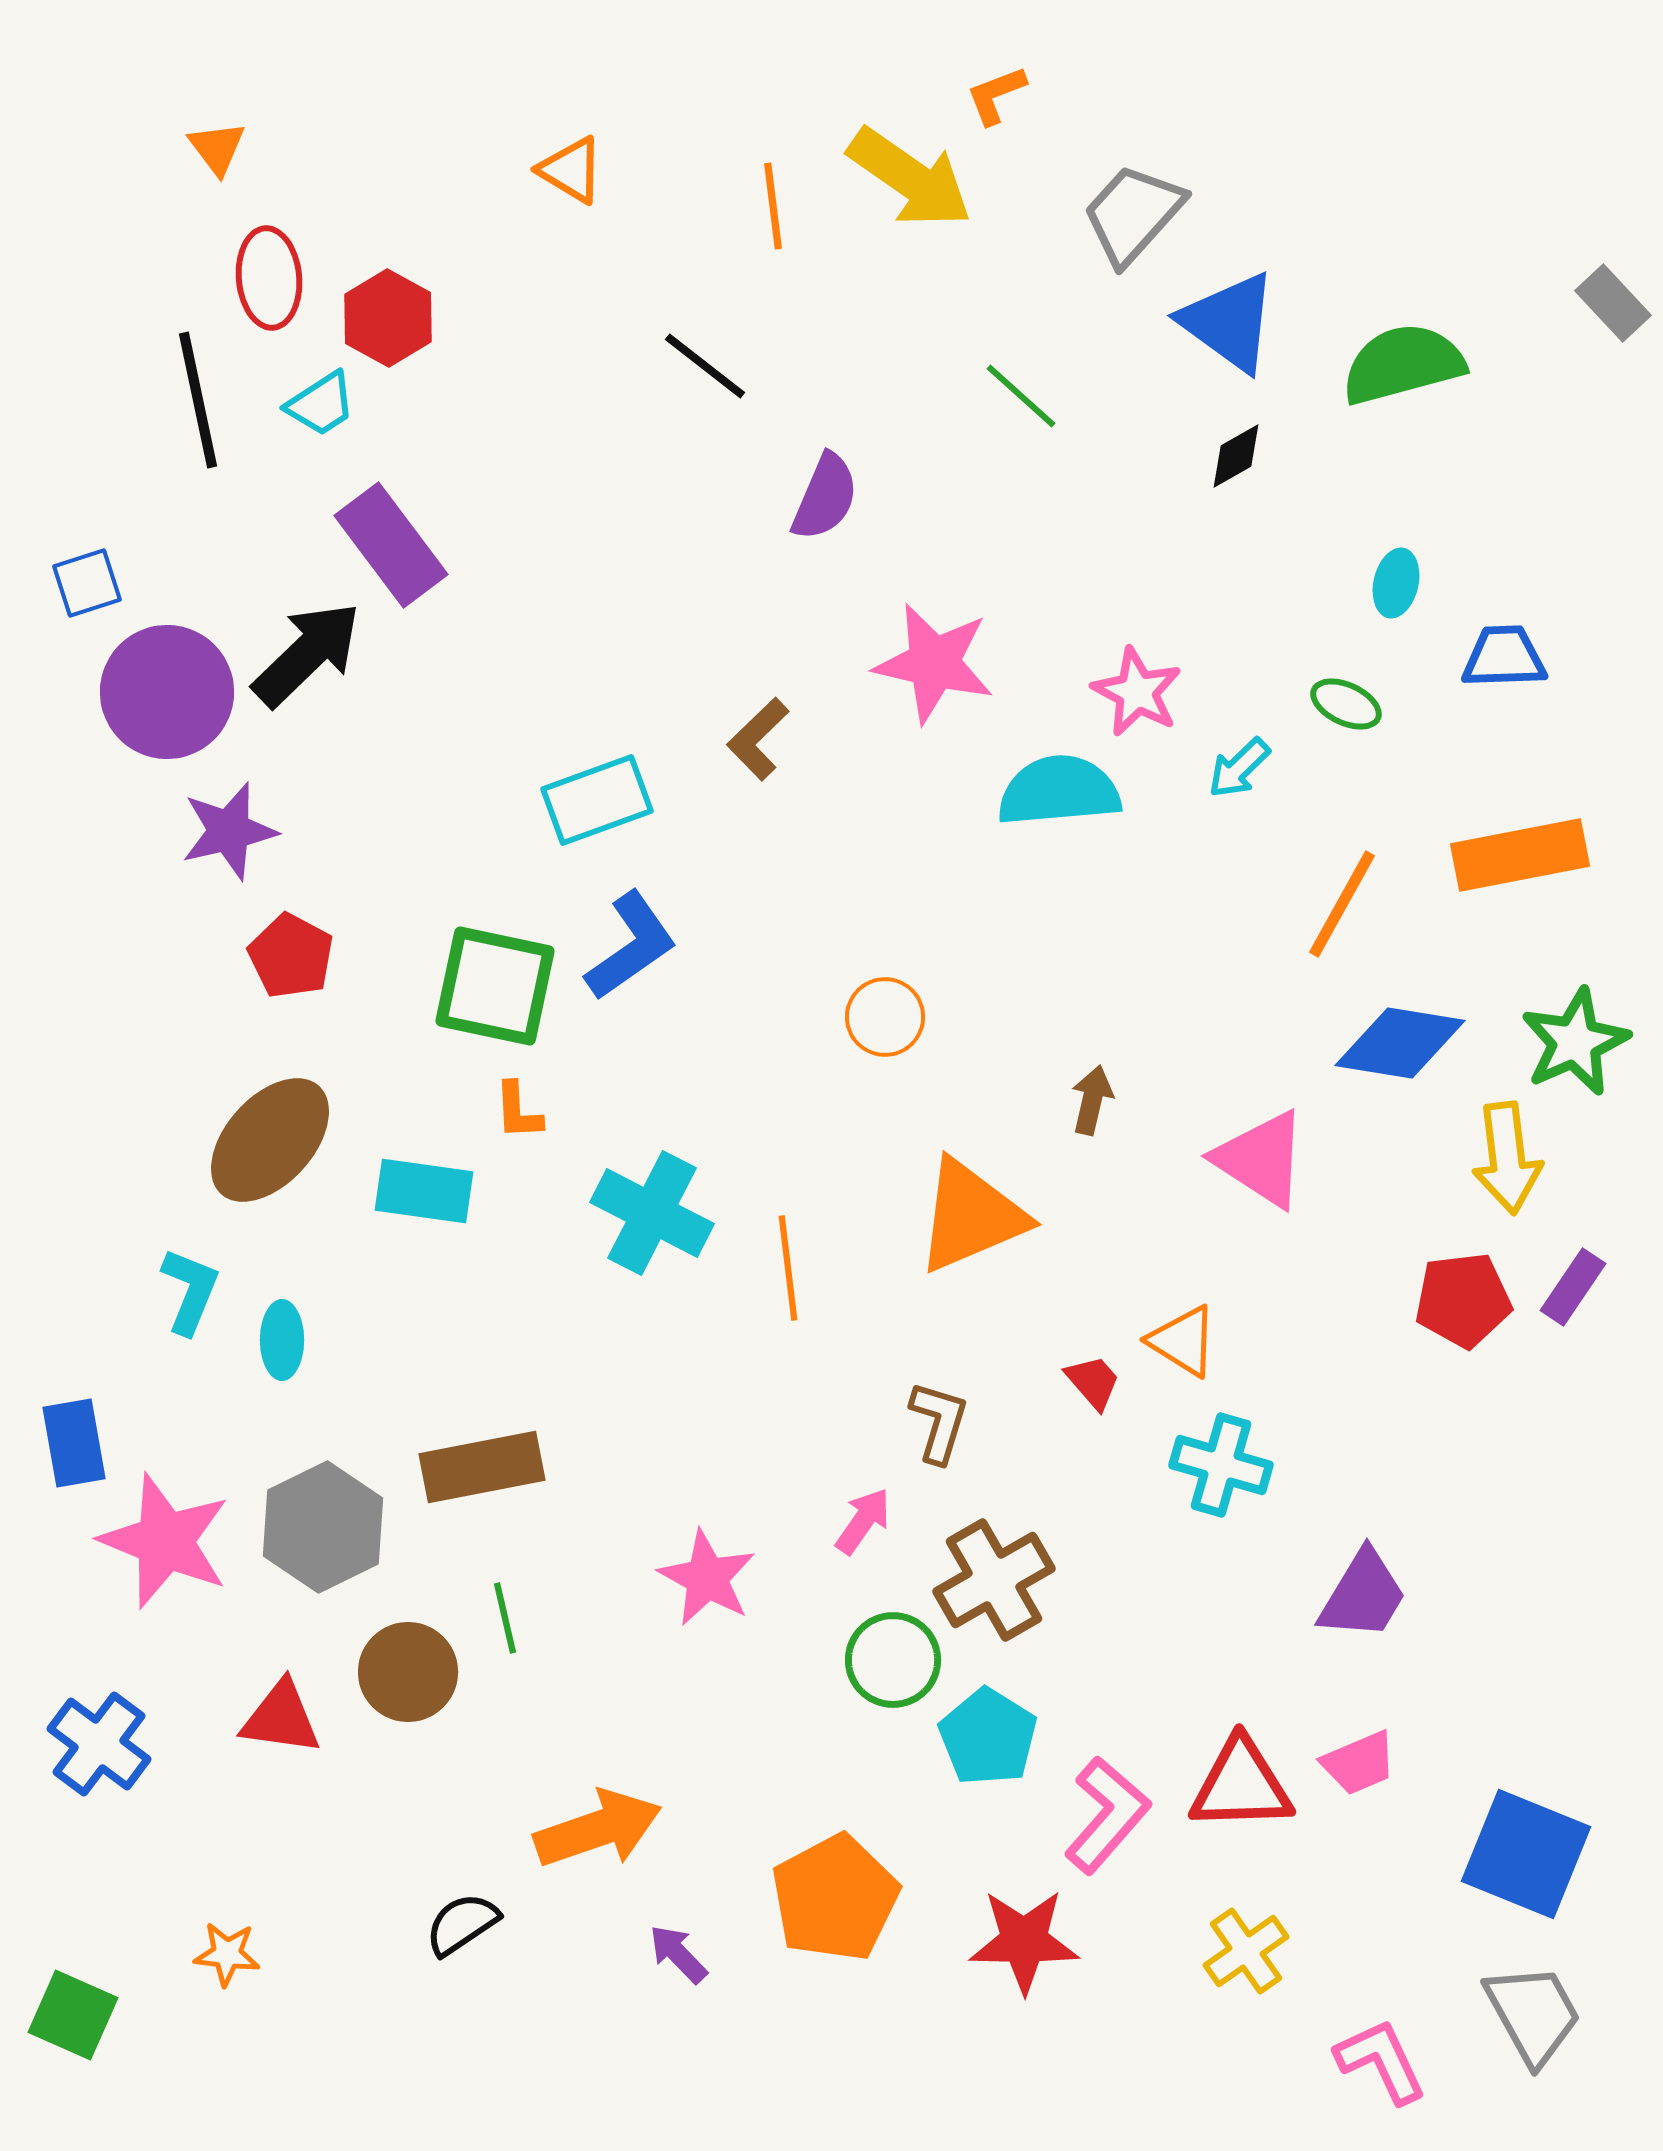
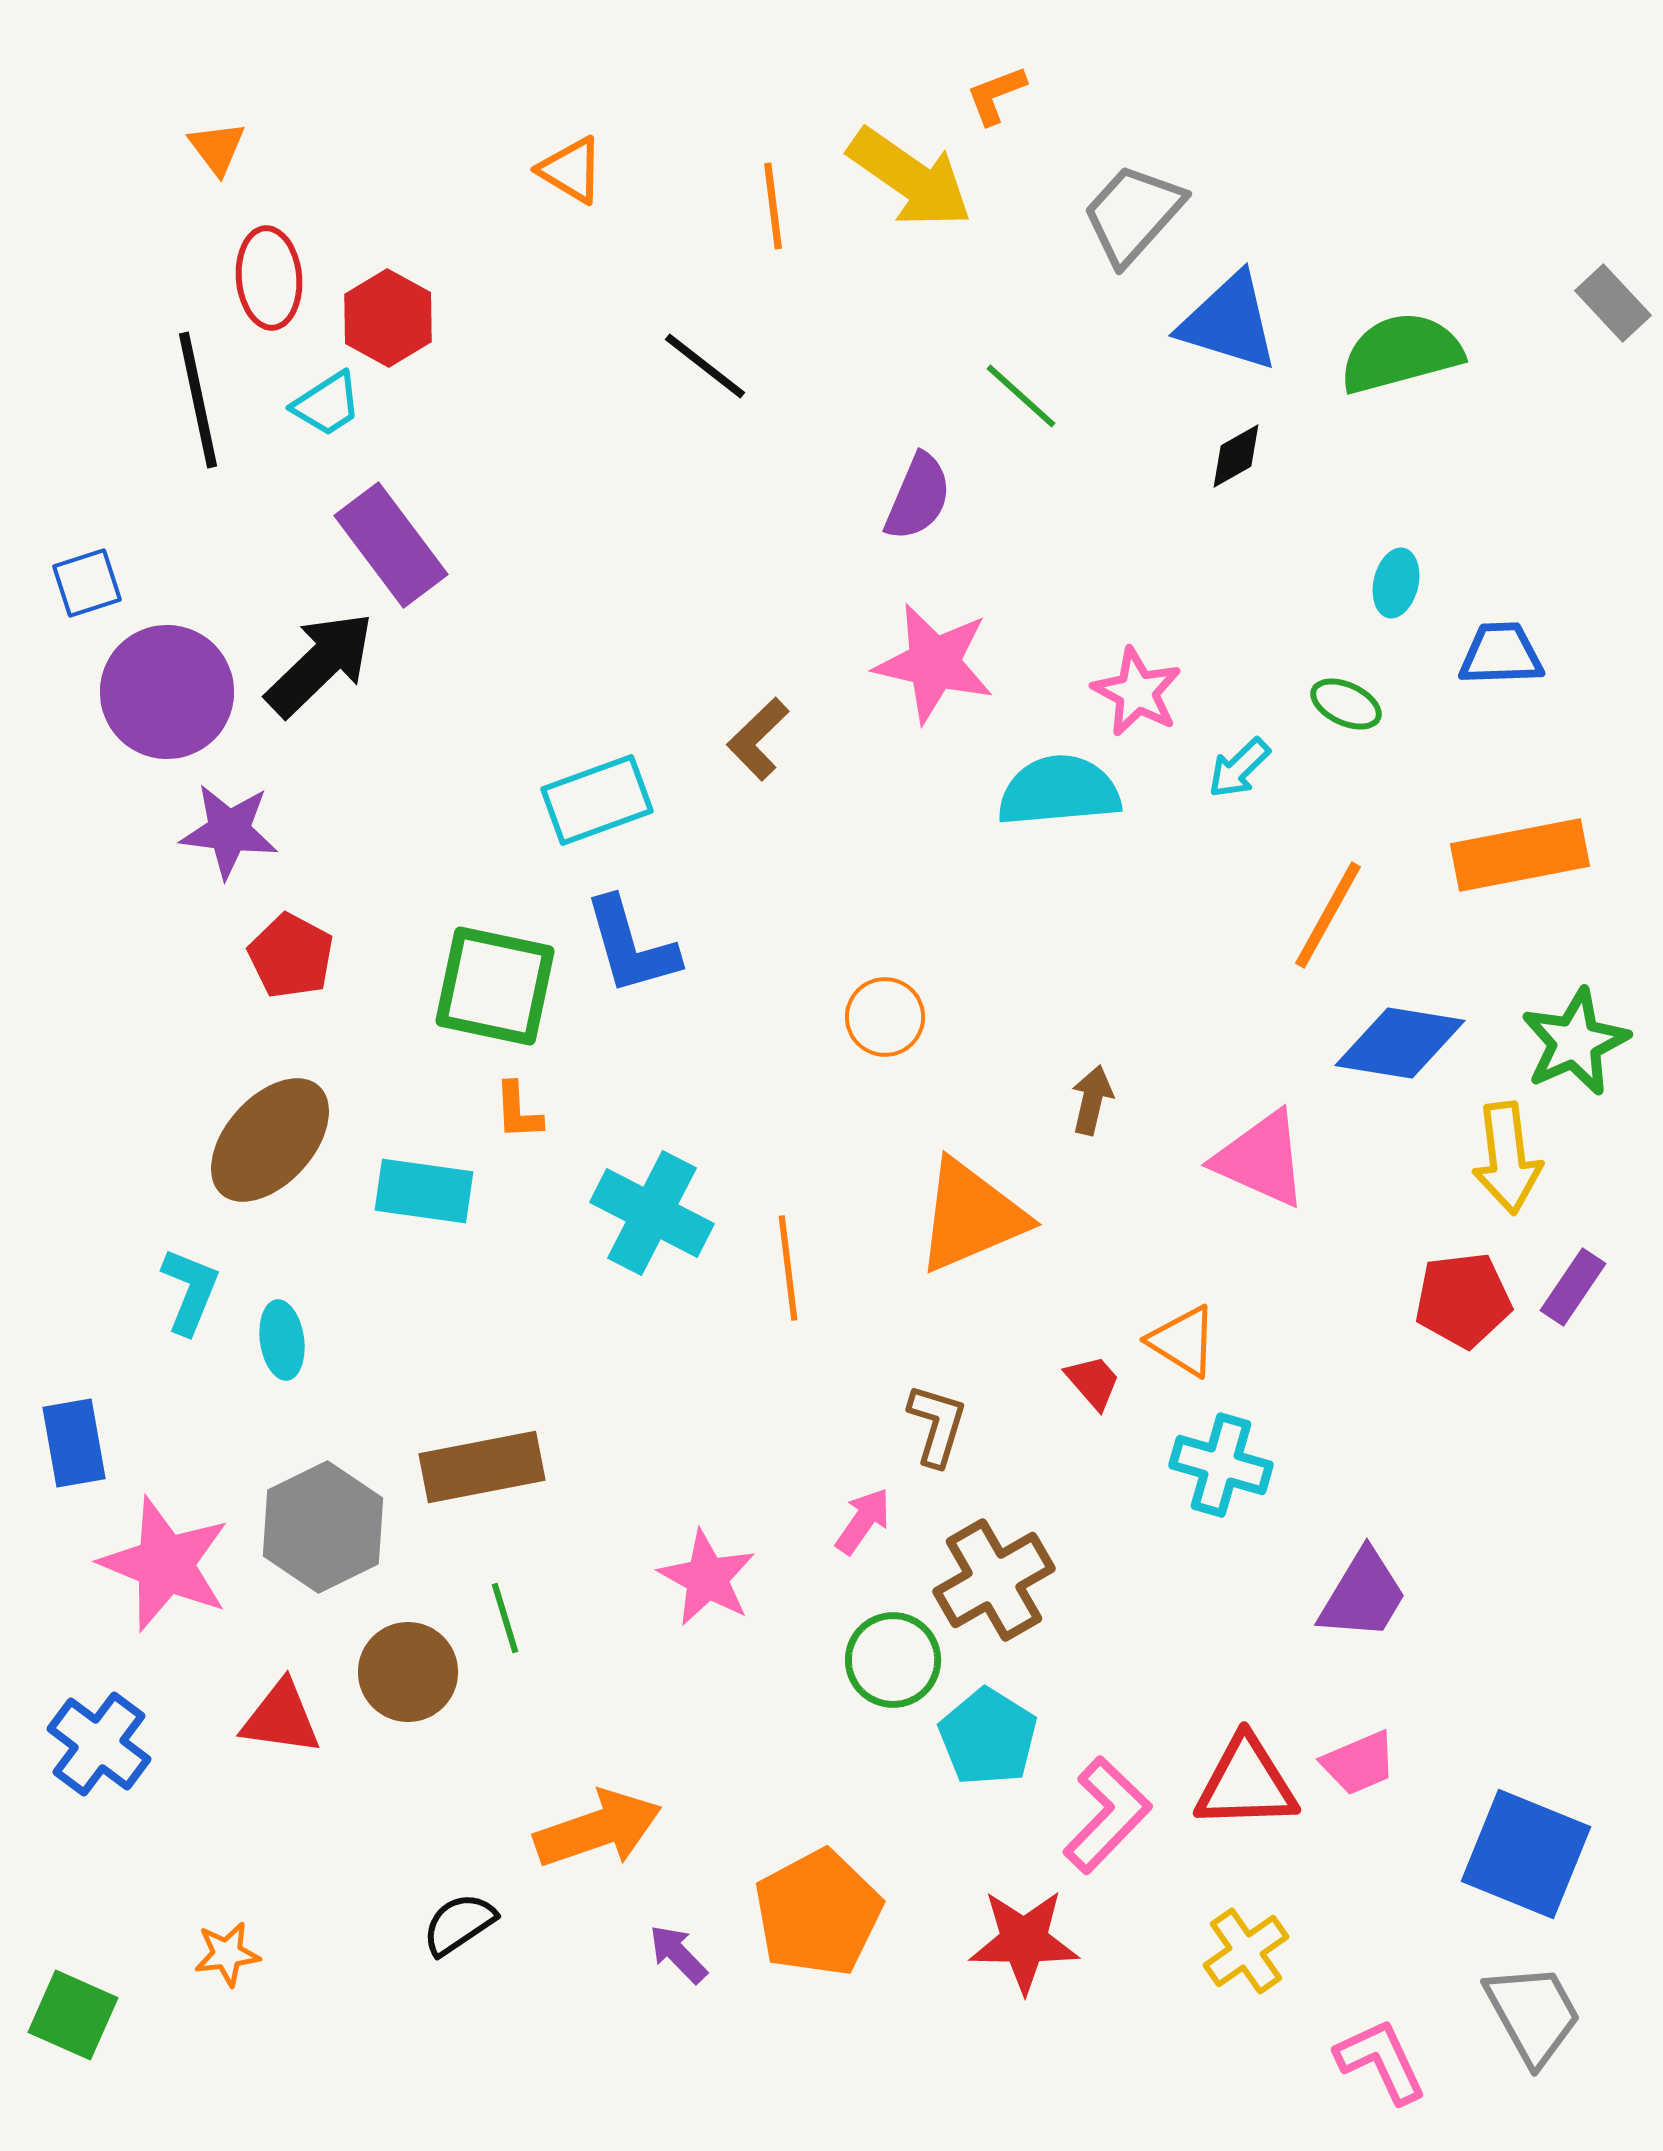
blue triangle at (1229, 322): rotated 19 degrees counterclockwise
green semicircle at (1403, 364): moved 2 px left, 11 px up
cyan trapezoid at (321, 404): moved 6 px right
purple semicircle at (825, 497): moved 93 px right
black arrow at (307, 654): moved 13 px right, 10 px down
blue trapezoid at (1504, 657): moved 3 px left, 3 px up
purple star at (229, 831): rotated 20 degrees clockwise
orange line at (1342, 904): moved 14 px left, 11 px down
blue L-shape at (631, 946): rotated 109 degrees clockwise
pink triangle at (1261, 1159): rotated 9 degrees counterclockwise
cyan ellipse at (282, 1340): rotated 8 degrees counterclockwise
brown L-shape at (939, 1422): moved 2 px left, 3 px down
pink star at (165, 1541): moved 23 px down
green line at (505, 1618): rotated 4 degrees counterclockwise
red triangle at (1241, 1785): moved 5 px right, 2 px up
pink L-shape at (1107, 1815): rotated 3 degrees clockwise
orange pentagon at (835, 1898): moved 17 px left, 15 px down
black semicircle at (462, 1924): moved 3 px left
orange star at (227, 1954): rotated 14 degrees counterclockwise
